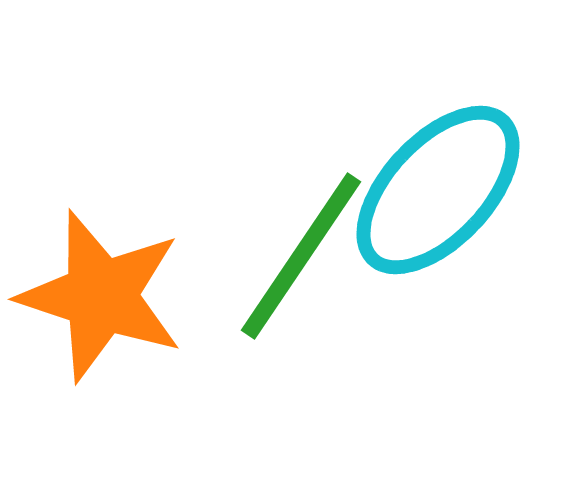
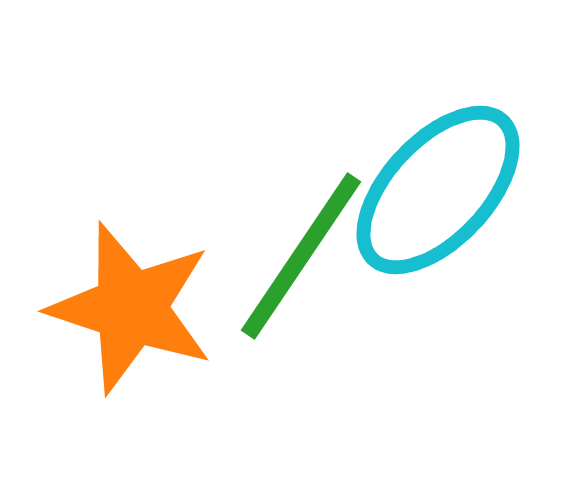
orange star: moved 30 px right, 12 px down
